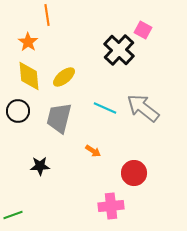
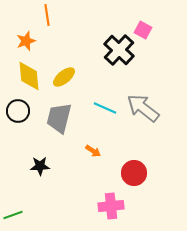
orange star: moved 2 px left, 1 px up; rotated 18 degrees clockwise
